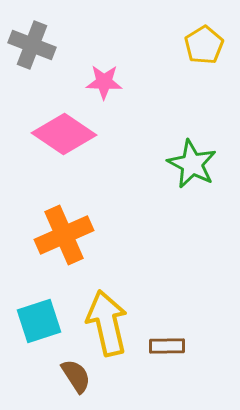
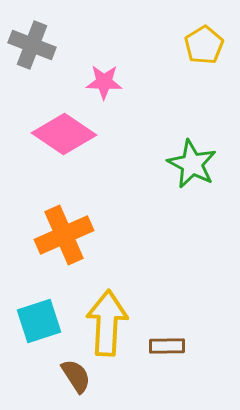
yellow arrow: rotated 16 degrees clockwise
